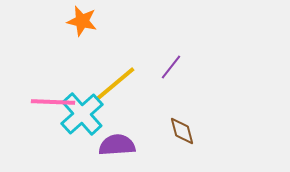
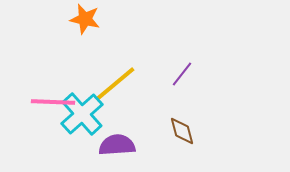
orange star: moved 3 px right, 2 px up
purple line: moved 11 px right, 7 px down
